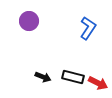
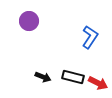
blue L-shape: moved 2 px right, 9 px down
